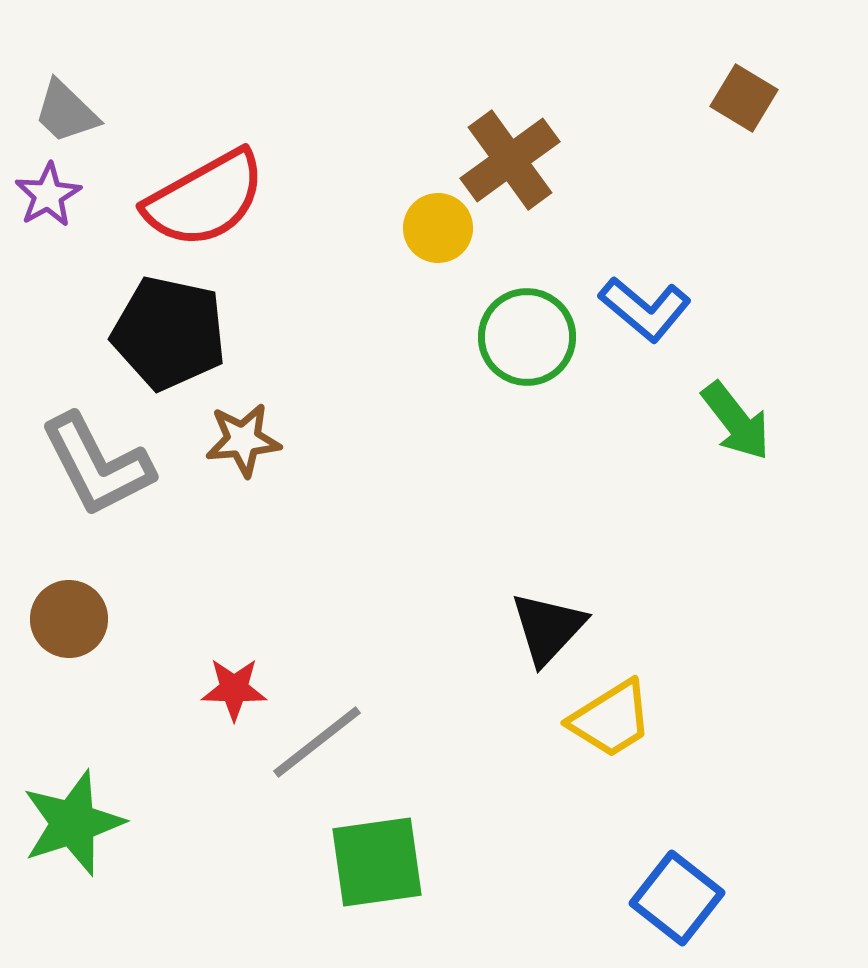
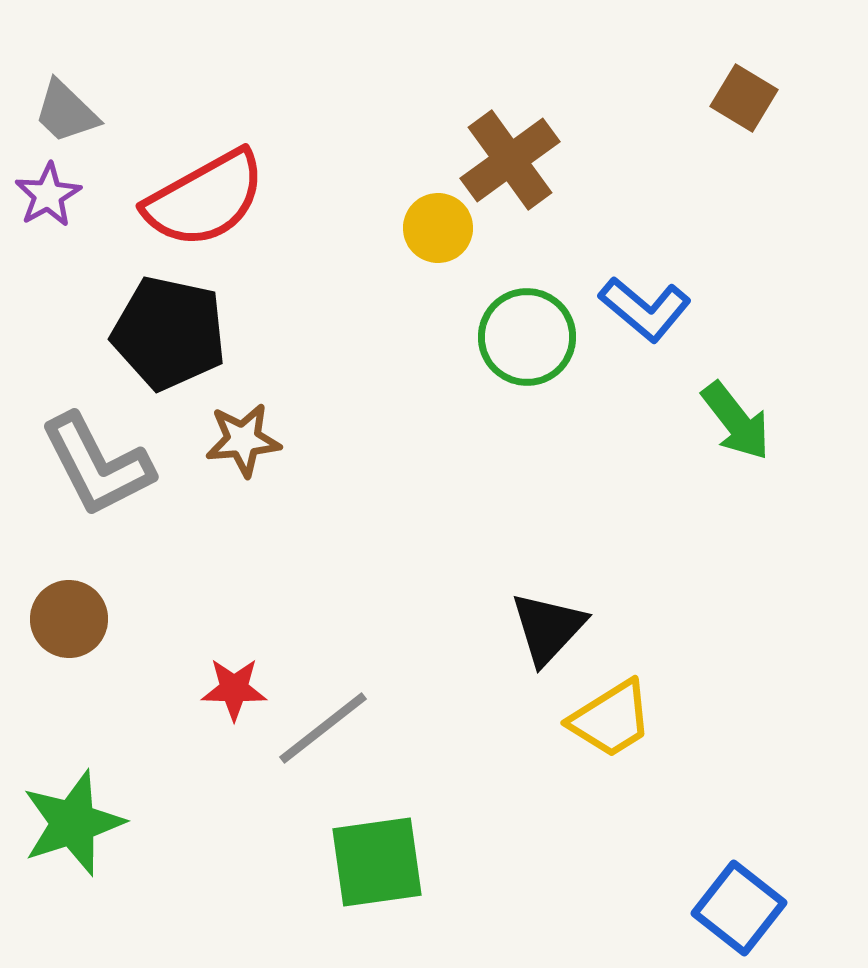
gray line: moved 6 px right, 14 px up
blue square: moved 62 px right, 10 px down
